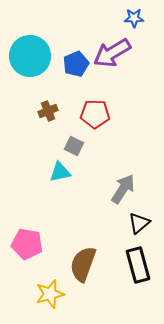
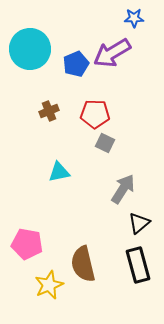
cyan circle: moved 7 px up
brown cross: moved 1 px right
gray square: moved 31 px right, 3 px up
cyan triangle: moved 1 px left
brown semicircle: rotated 33 degrees counterclockwise
yellow star: moved 1 px left, 9 px up; rotated 8 degrees counterclockwise
